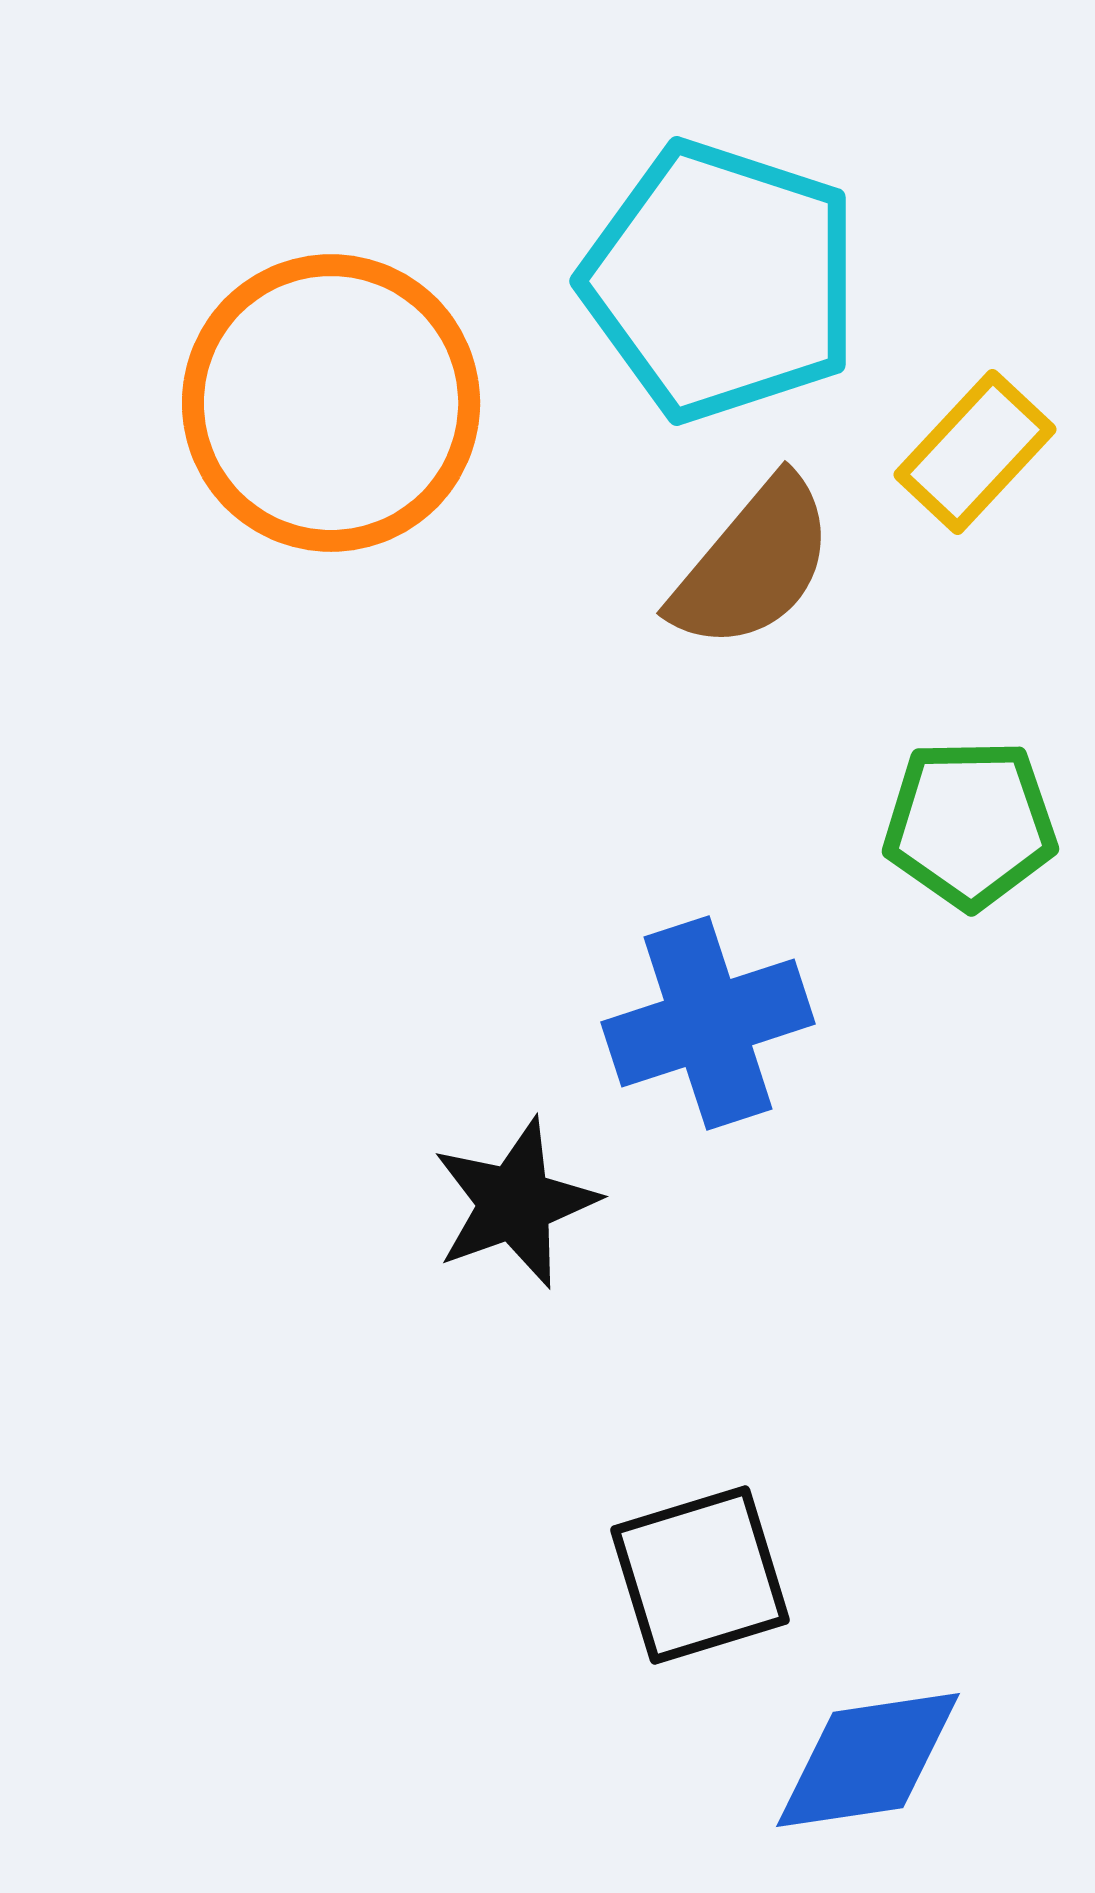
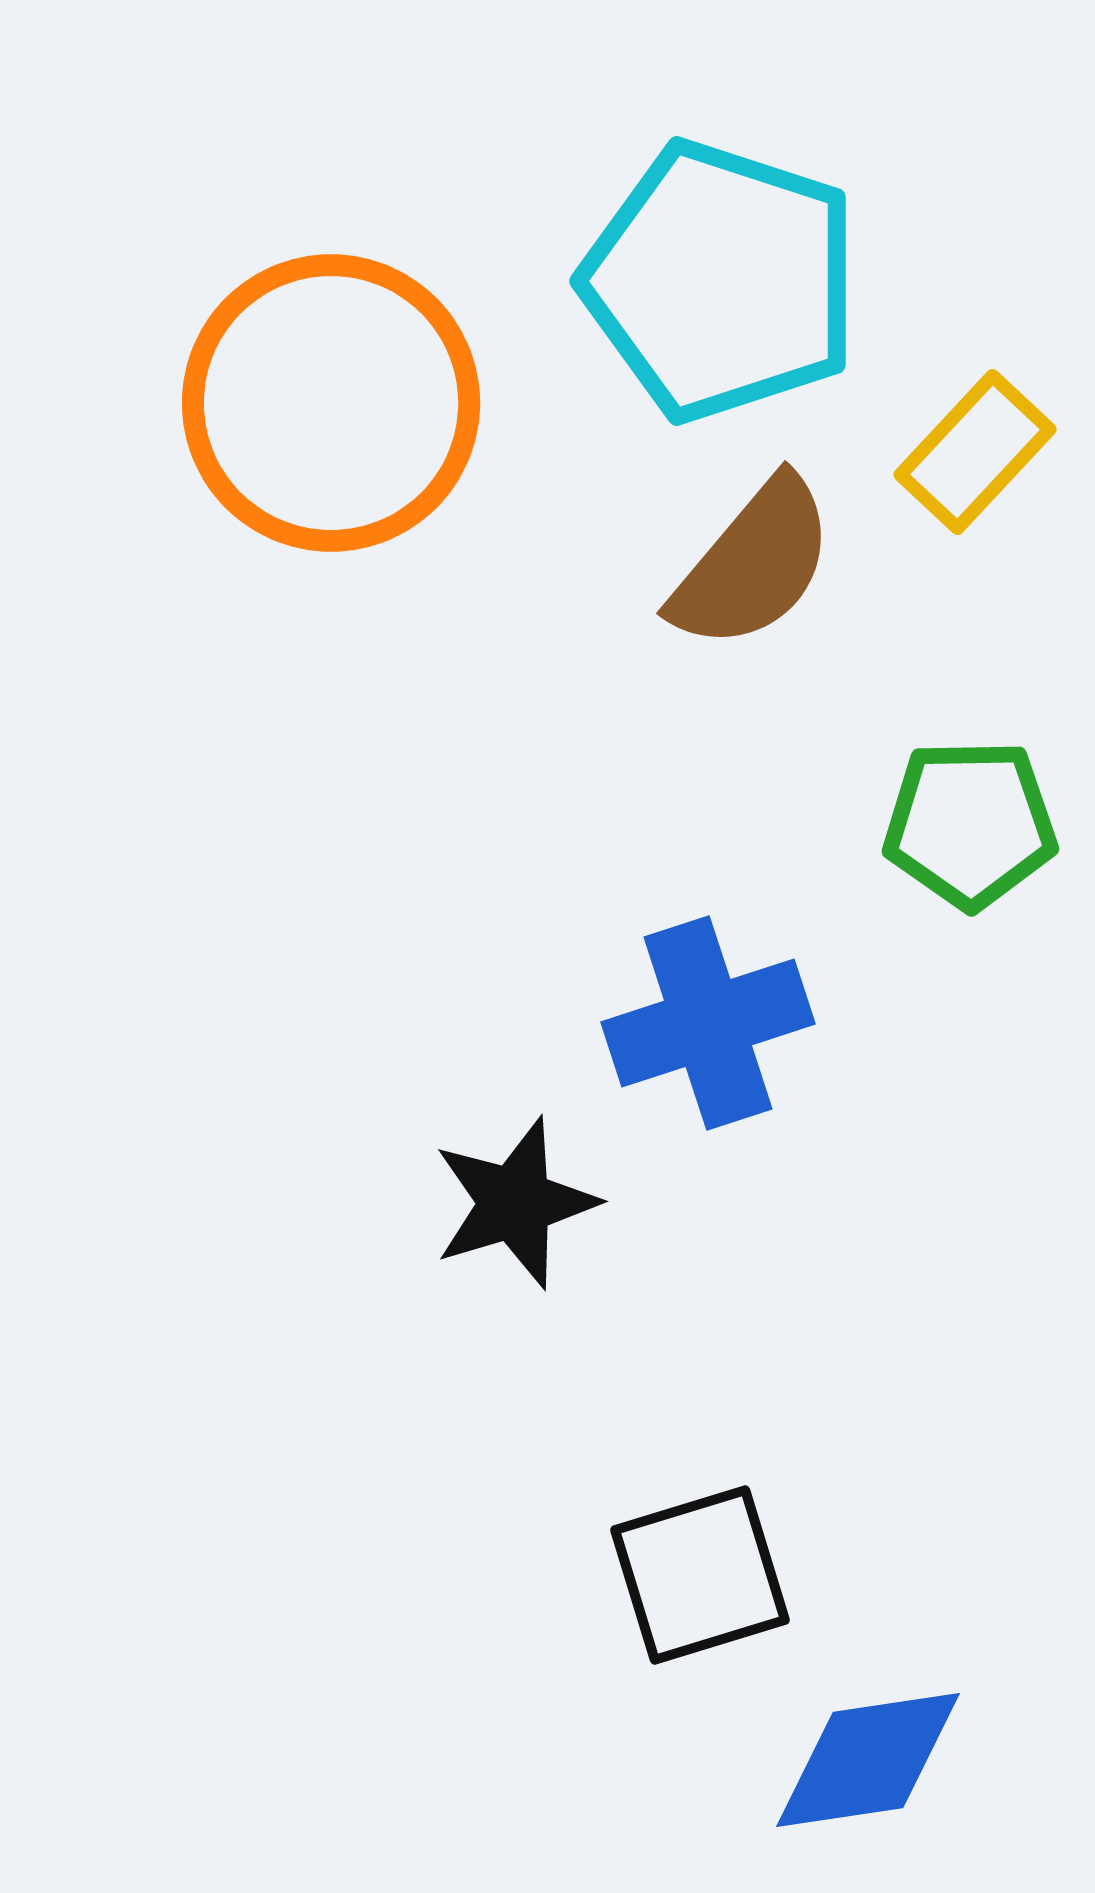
black star: rotated 3 degrees clockwise
